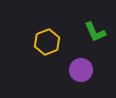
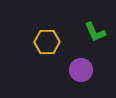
yellow hexagon: rotated 20 degrees clockwise
